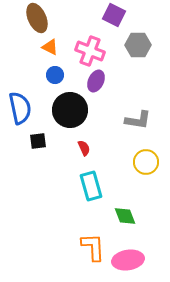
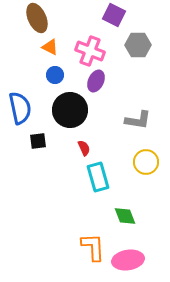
cyan rectangle: moved 7 px right, 9 px up
